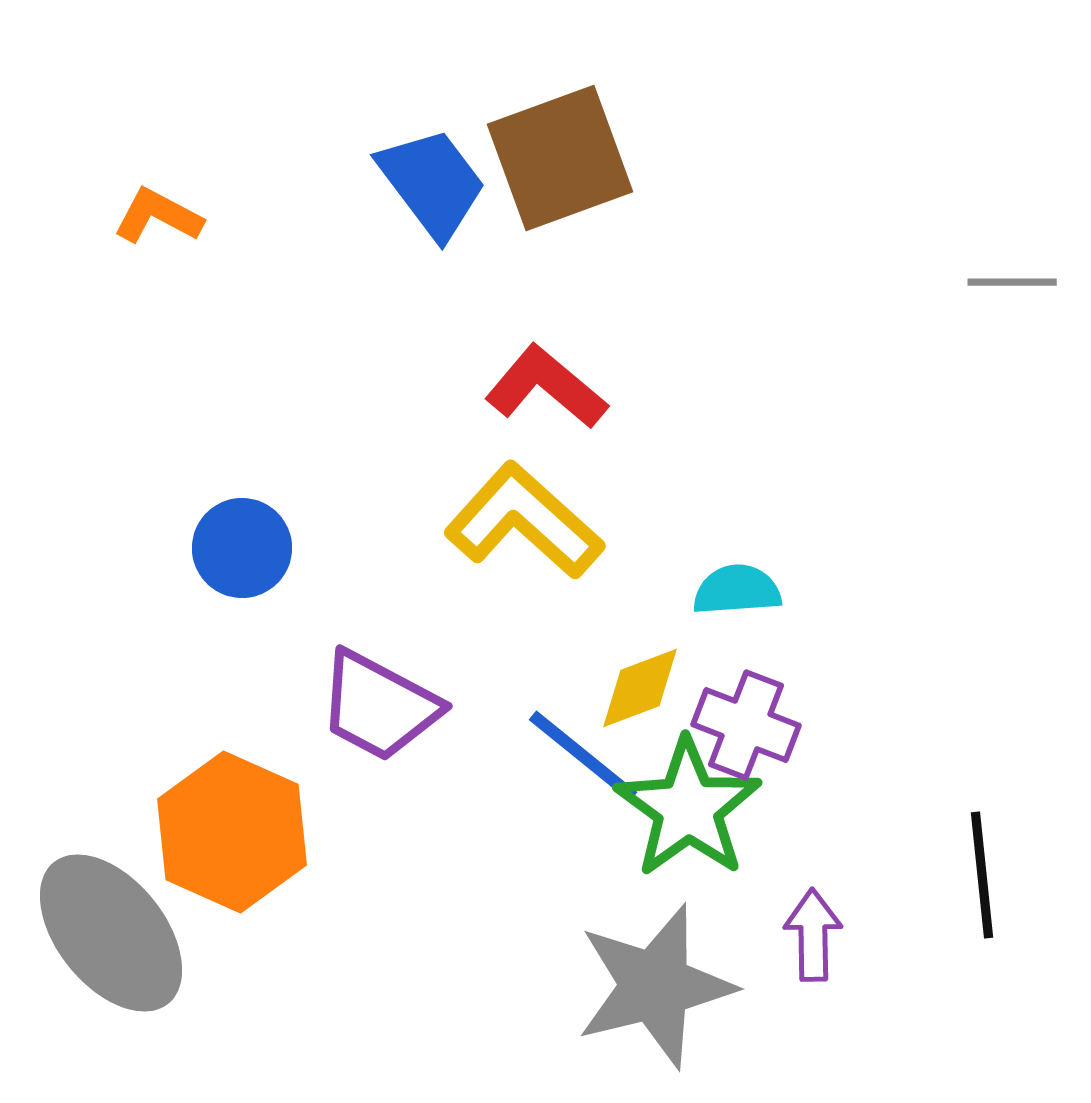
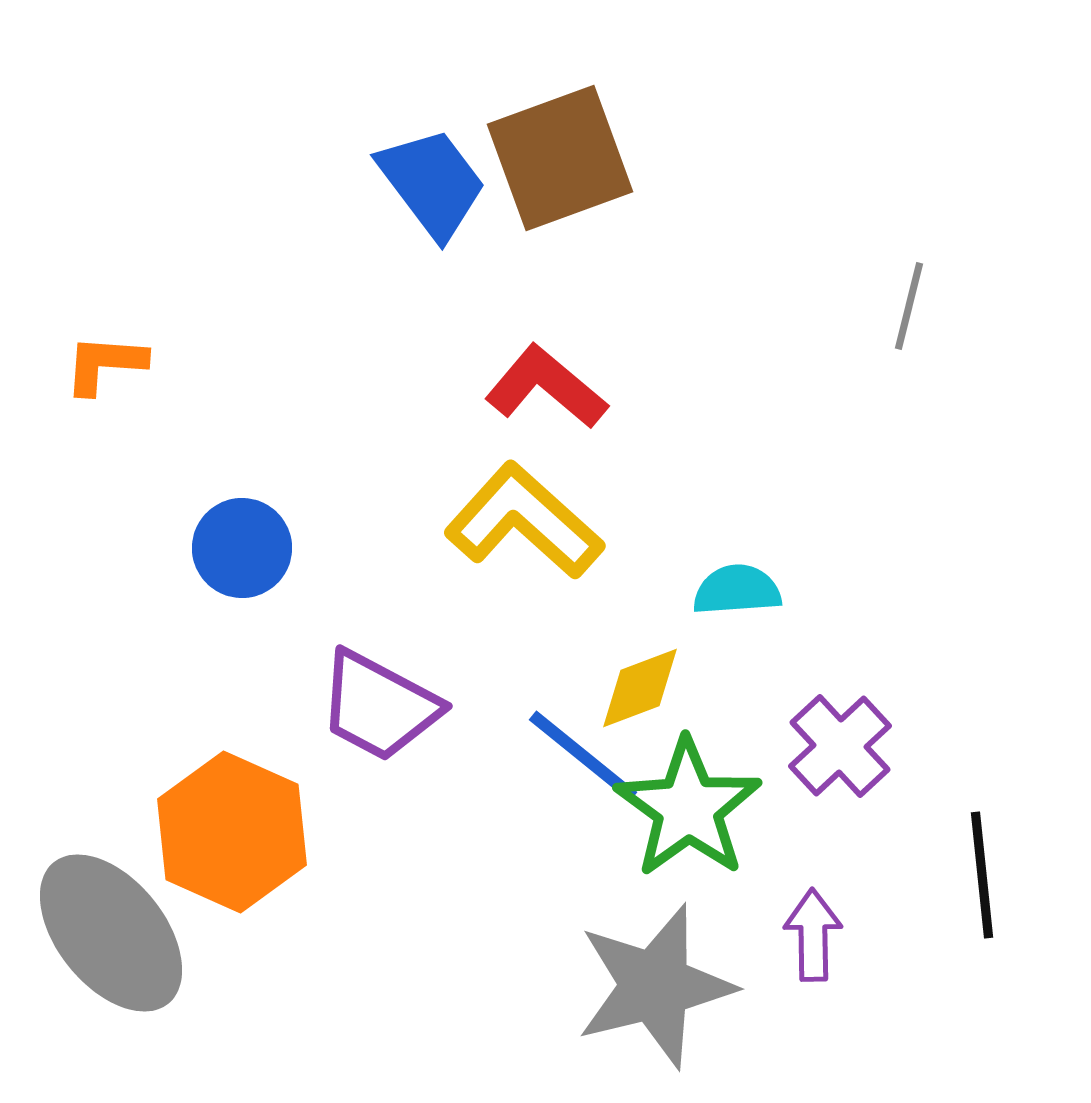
orange L-shape: moved 53 px left, 148 px down; rotated 24 degrees counterclockwise
gray line: moved 103 px left, 24 px down; rotated 76 degrees counterclockwise
purple cross: moved 94 px right, 21 px down; rotated 26 degrees clockwise
